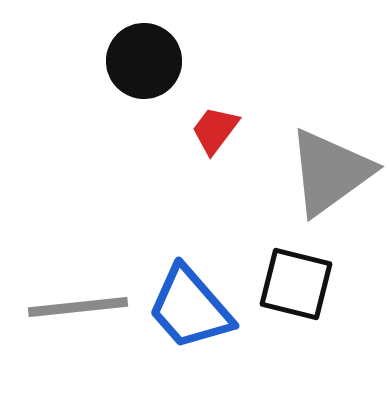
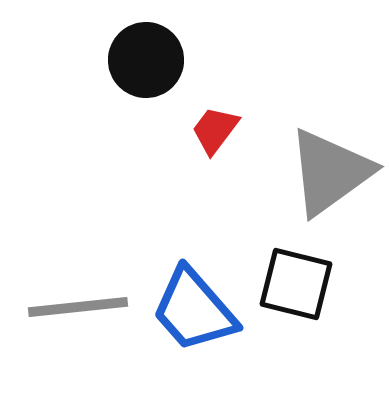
black circle: moved 2 px right, 1 px up
blue trapezoid: moved 4 px right, 2 px down
